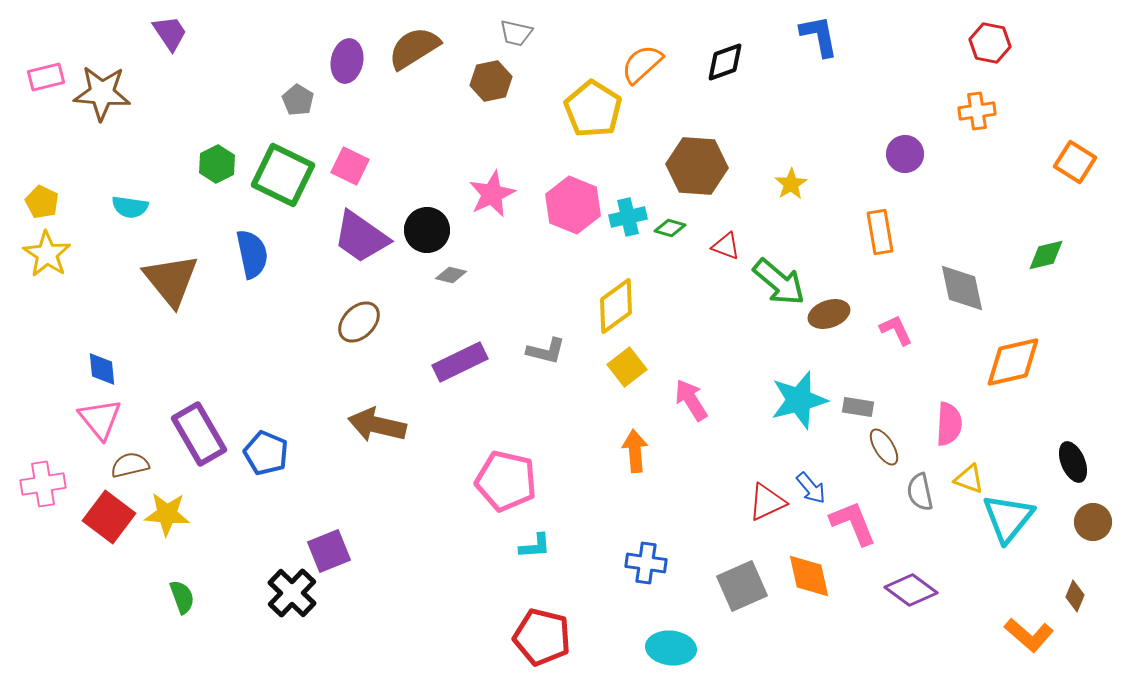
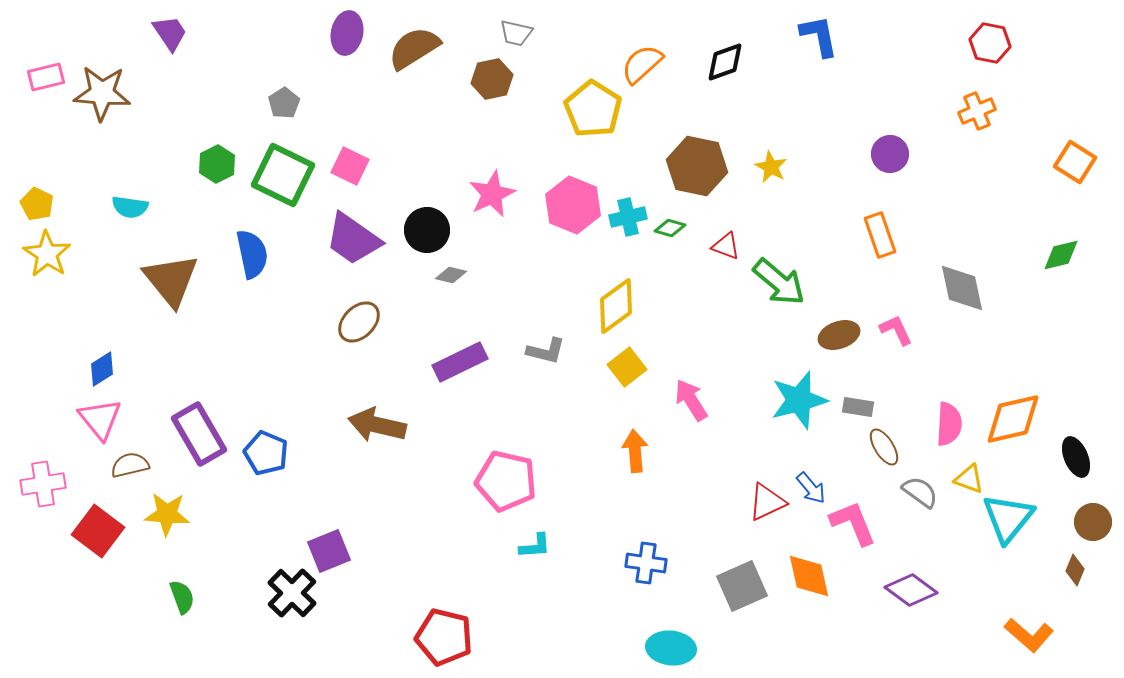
purple ellipse at (347, 61): moved 28 px up
brown hexagon at (491, 81): moved 1 px right, 2 px up
gray pentagon at (298, 100): moved 14 px left, 3 px down; rotated 8 degrees clockwise
orange cross at (977, 111): rotated 15 degrees counterclockwise
purple circle at (905, 154): moved 15 px left
brown hexagon at (697, 166): rotated 8 degrees clockwise
yellow star at (791, 184): moved 20 px left, 17 px up; rotated 12 degrees counterclockwise
yellow pentagon at (42, 202): moved 5 px left, 2 px down
orange rectangle at (880, 232): moved 3 px down; rotated 9 degrees counterclockwise
purple trapezoid at (361, 237): moved 8 px left, 2 px down
green diamond at (1046, 255): moved 15 px right
brown ellipse at (829, 314): moved 10 px right, 21 px down
orange diamond at (1013, 362): moved 57 px down
blue diamond at (102, 369): rotated 63 degrees clockwise
black ellipse at (1073, 462): moved 3 px right, 5 px up
gray semicircle at (920, 492): rotated 138 degrees clockwise
red square at (109, 517): moved 11 px left, 14 px down
brown diamond at (1075, 596): moved 26 px up
red pentagon at (542, 637): moved 98 px left
